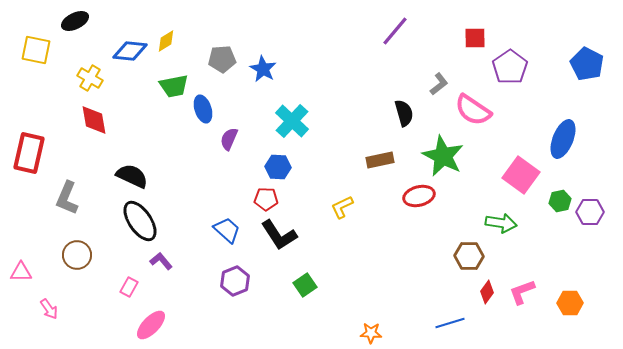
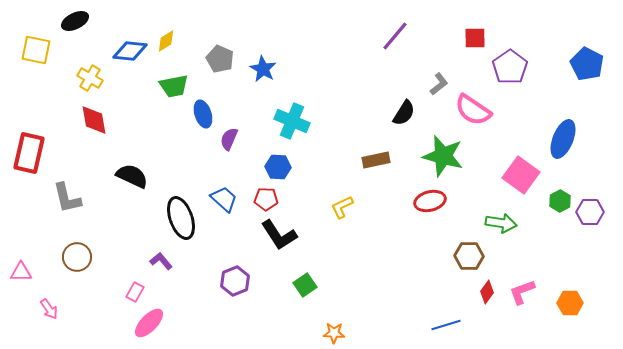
purple line at (395, 31): moved 5 px down
gray pentagon at (222, 59): moved 2 px left; rotated 28 degrees clockwise
blue ellipse at (203, 109): moved 5 px down
black semicircle at (404, 113): rotated 48 degrees clockwise
cyan cross at (292, 121): rotated 20 degrees counterclockwise
green star at (443, 156): rotated 12 degrees counterclockwise
brown rectangle at (380, 160): moved 4 px left
red ellipse at (419, 196): moved 11 px right, 5 px down
gray L-shape at (67, 198): rotated 36 degrees counterclockwise
green hexagon at (560, 201): rotated 15 degrees counterclockwise
black ellipse at (140, 221): moved 41 px right, 3 px up; rotated 15 degrees clockwise
blue trapezoid at (227, 230): moved 3 px left, 31 px up
brown circle at (77, 255): moved 2 px down
pink rectangle at (129, 287): moved 6 px right, 5 px down
blue line at (450, 323): moved 4 px left, 2 px down
pink ellipse at (151, 325): moved 2 px left, 2 px up
orange star at (371, 333): moved 37 px left
